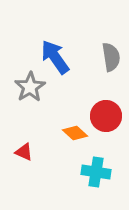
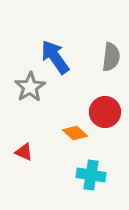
gray semicircle: rotated 16 degrees clockwise
red circle: moved 1 px left, 4 px up
cyan cross: moved 5 px left, 3 px down
